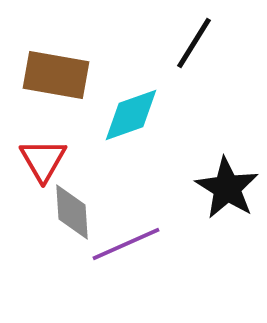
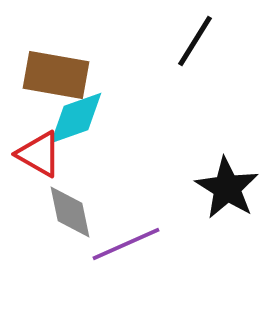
black line: moved 1 px right, 2 px up
cyan diamond: moved 55 px left, 3 px down
red triangle: moved 4 px left, 6 px up; rotated 30 degrees counterclockwise
gray diamond: moved 2 px left; rotated 8 degrees counterclockwise
